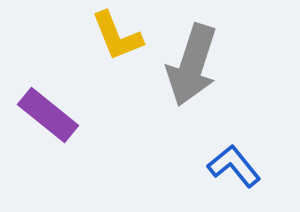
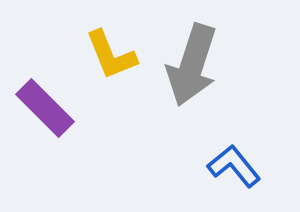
yellow L-shape: moved 6 px left, 19 px down
purple rectangle: moved 3 px left, 7 px up; rotated 6 degrees clockwise
